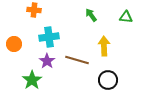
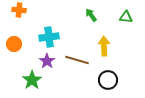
orange cross: moved 15 px left
